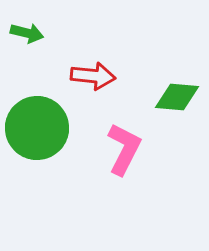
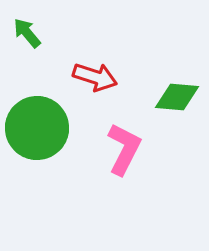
green arrow: rotated 144 degrees counterclockwise
red arrow: moved 2 px right, 1 px down; rotated 12 degrees clockwise
